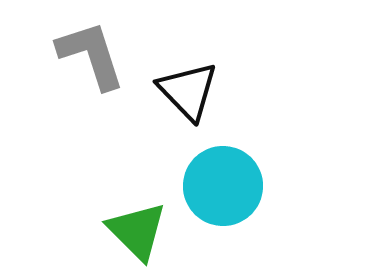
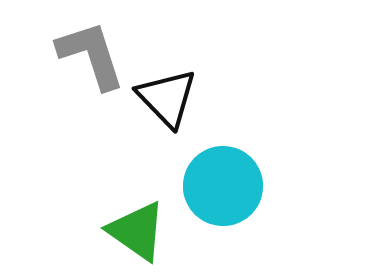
black triangle: moved 21 px left, 7 px down
green triangle: rotated 10 degrees counterclockwise
